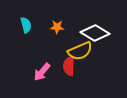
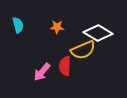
cyan semicircle: moved 8 px left
white diamond: moved 3 px right
yellow semicircle: moved 3 px right, 1 px up
red semicircle: moved 4 px left
